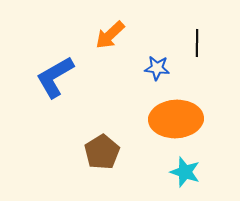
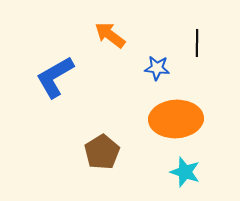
orange arrow: rotated 80 degrees clockwise
